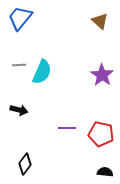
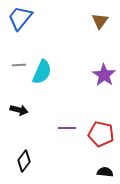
brown triangle: rotated 24 degrees clockwise
purple star: moved 2 px right
black diamond: moved 1 px left, 3 px up
